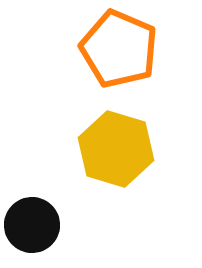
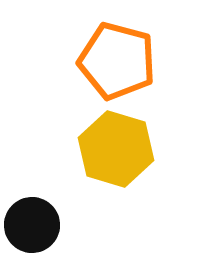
orange pentagon: moved 2 px left, 12 px down; rotated 8 degrees counterclockwise
